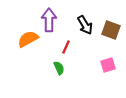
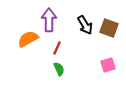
brown square: moved 2 px left, 2 px up
red line: moved 9 px left, 1 px down
green semicircle: moved 1 px down
